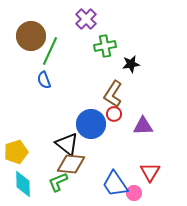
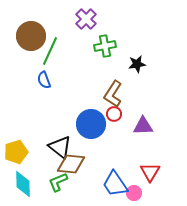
black star: moved 6 px right
black triangle: moved 7 px left, 3 px down
